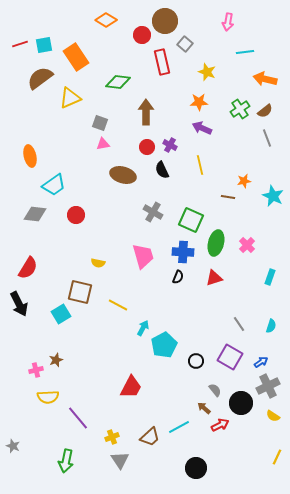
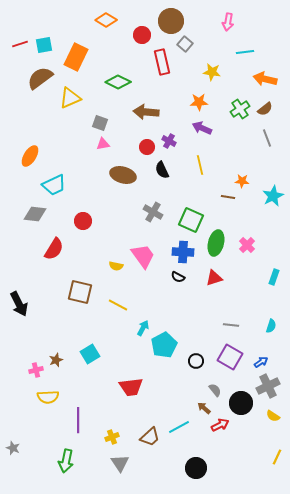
brown circle at (165, 21): moved 6 px right
orange rectangle at (76, 57): rotated 60 degrees clockwise
yellow star at (207, 72): moved 5 px right; rotated 12 degrees counterclockwise
green diamond at (118, 82): rotated 20 degrees clockwise
brown semicircle at (265, 111): moved 2 px up
brown arrow at (146, 112): rotated 85 degrees counterclockwise
purple cross at (170, 145): moved 1 px left, 4 px up
orange ellipse at (30, 156): rotated 45 degrees clockwise
orange star at (244, 181): moved 2 px left; rotated 16 degrees clockwise
cyan trapezoid at (54, 185): rotated 10 degrees clockwise
cyan star at (273, 196): rotated 20 degrees clockwise
red circle at (76, 215): moved 7 px right, 6 px down
pink trapezoid at (143, 256): rotated 20 degrees counterclockwise
yellow semicircle at (98, 263): moved 18 px right, 3 px down
red semicircle at (28, 268): moved 26 px right, 19 px up
black semicircle at (178, 277): rotated 96 degrees clockwise
cyan rectangle at (270, 277): moved 4 px right
cyan square at (61, 314): moved 29 px right, 40 px down
gray line at (239, 324): moved 8 px left, 1 px down; rotated 49 degrees counterclockwise
red trapezoid at (131, 387): rotated 55 degrees clockwise
purple line at (78, 418): moved 2 px down; rotated 40 degrees clockwise
gray star at (13, 446): moved 2 px down
gray triangle at (120, 460): moved 3 px down
